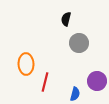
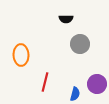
black semicircle: rotated 104 degrees counterclockwise
gray circle: moved 1 px right, 1 px down
orange ellipse: moved 5 px left, 9 px up
purple circle: moved 3 px down
